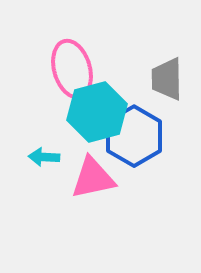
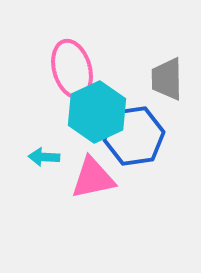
cyan hexagon: rotated 10 degrees counterclockwise
blue hexagon: rotated 22 degrees clockwise
